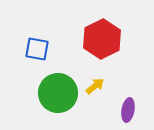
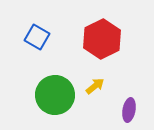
blue square: moved 12 px up; rotated 20 degrees clockwise
green circle: moved 3 px left, 2 px down
purple ellipse: moved 1 px right
